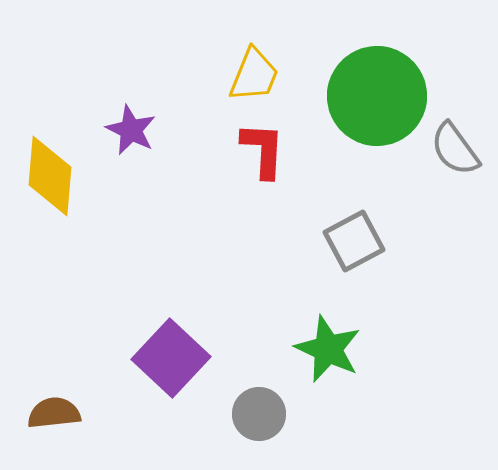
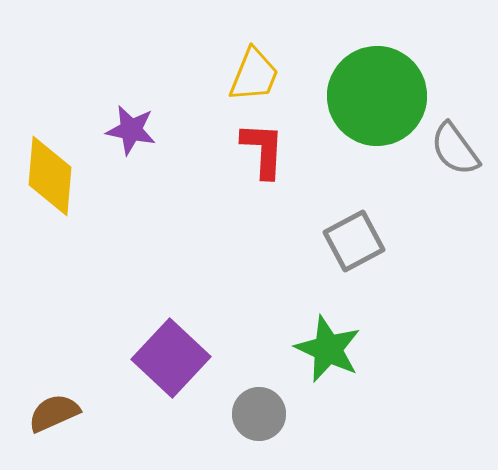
purple star: rotated 15 degrees counterclockwise
brown semicircle: rotated 18 degrees counterclockwise
